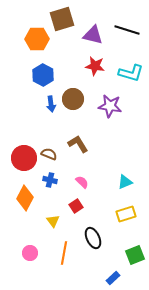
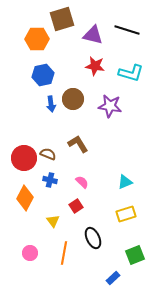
blue hexagon: rotated 20 degrees clockwise
brown semicircle: moved 1 px left
